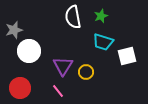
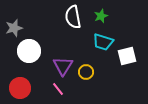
gray star: moved 2 px up
pink line: moved 2 px up
